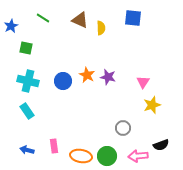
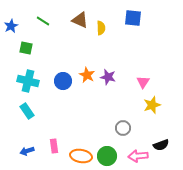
green line: moved 3 px down
blue arrow: moved 1 px down; rotated 32 degrees counterclockwise
